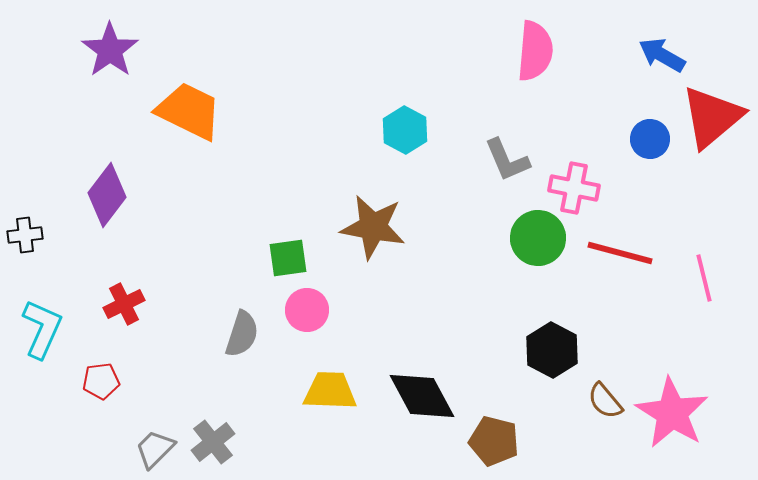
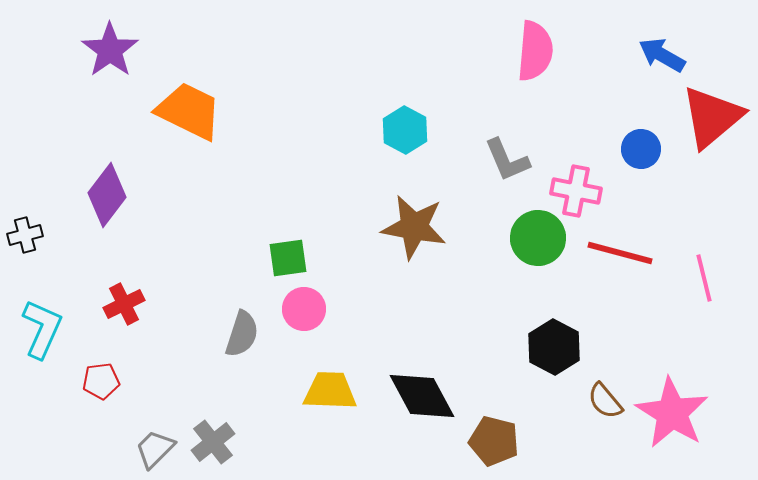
blue circle: moved 9 px left, 10 px down
pink cross: moved 2 px right, 3 px down
brown star: moved 41 px right
black cross: rotated 8 degrees counterclockwise
pink circle: moved 3 px left, 1 px up
black hexagon: moved 2 px right, 3 px up
